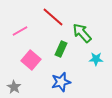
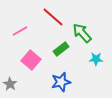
green rectangle: rotated 28 degrees clockwise
gray star: moved 4 px left, 3 px up
